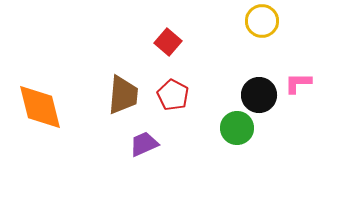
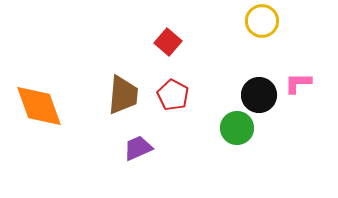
orange diamond: moved 1 px left, 1 px up; rotated 6 degrees counterclockwise
purple trapezoid: moved 6 px left, 4 px down
